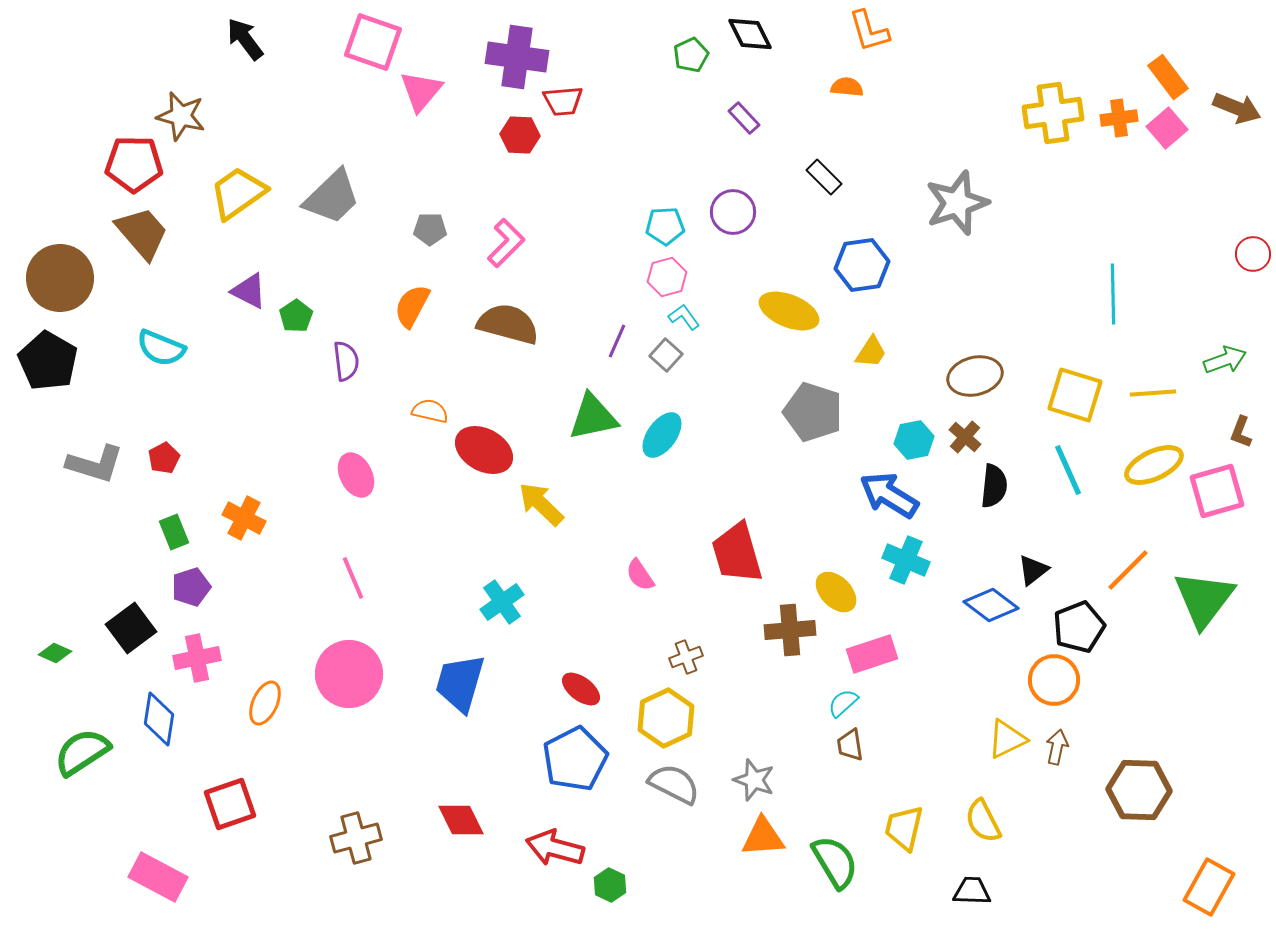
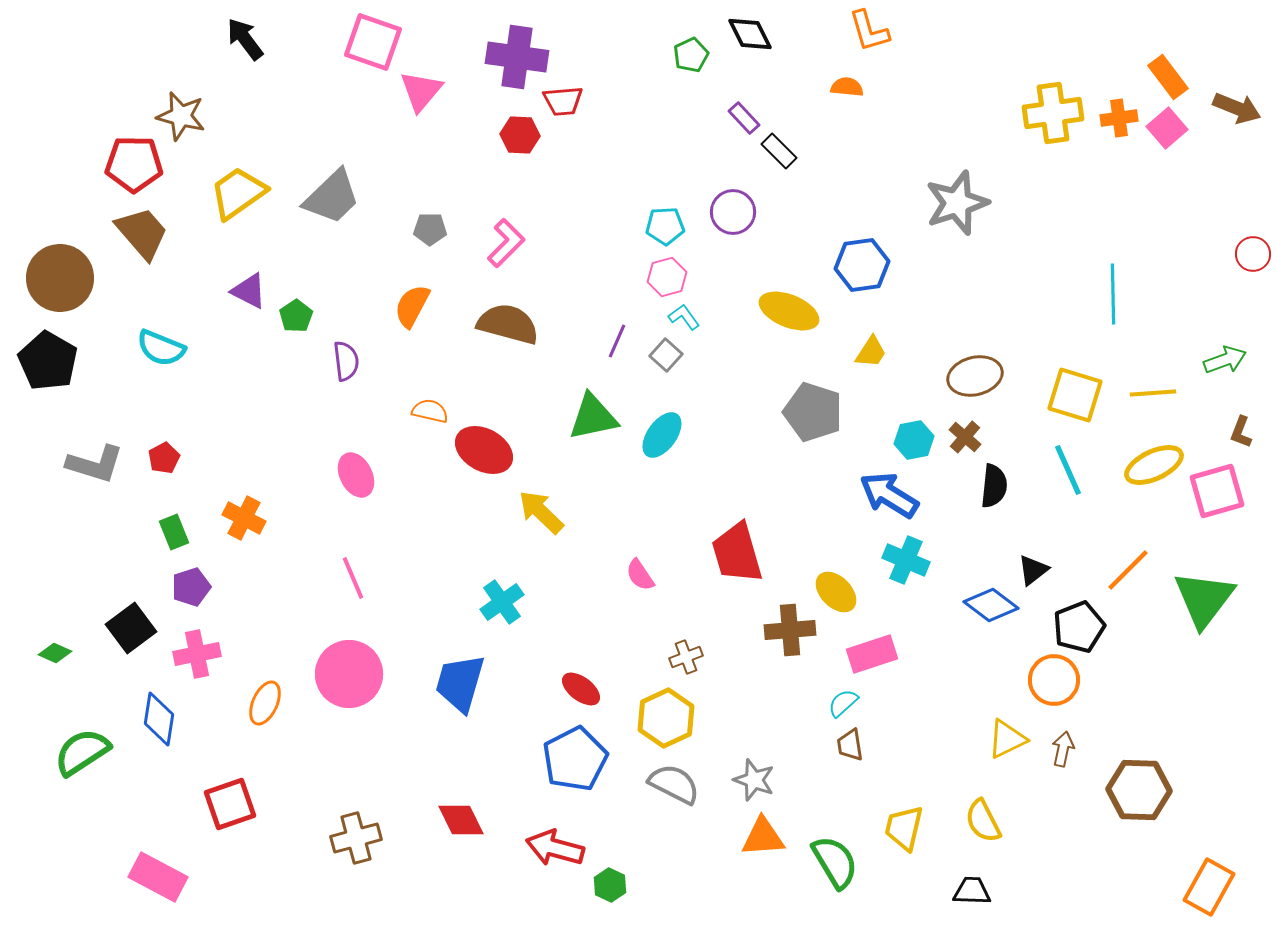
black rectangle at (824, 177): moved 45 px left, 26 px up
yellow arrow at (541, 504): moved 8 px down
pink cross at (197, 658): moved 4 px up
brown arrow at (1057, 747): moved 6 px right, 2 px down
